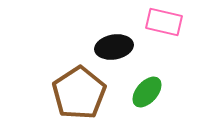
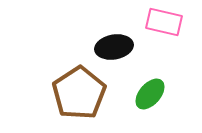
green ellipse: moved 3 px right, 2 px down
